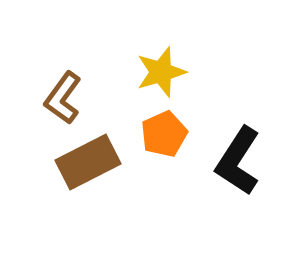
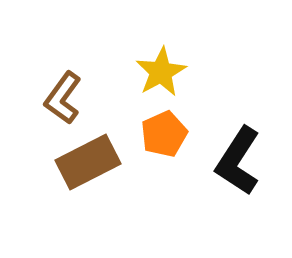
yellow star: rotated 12 degrees counterclockwise
